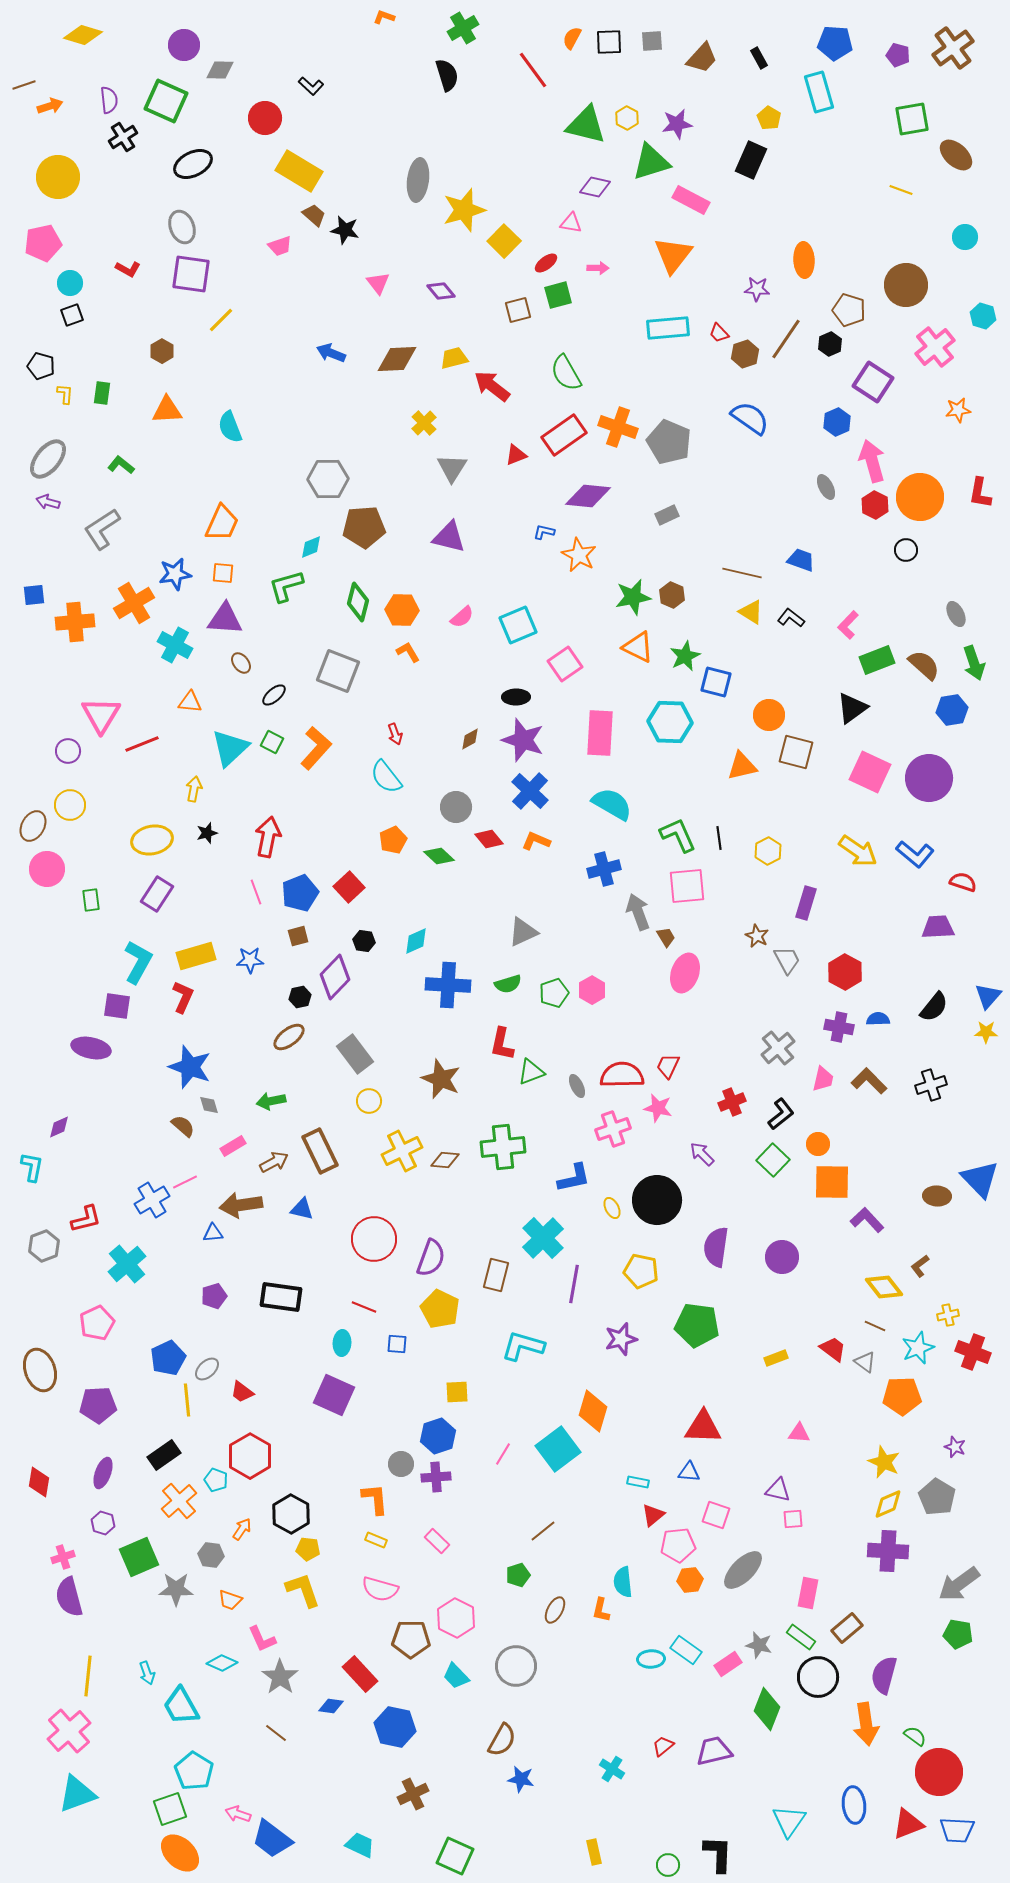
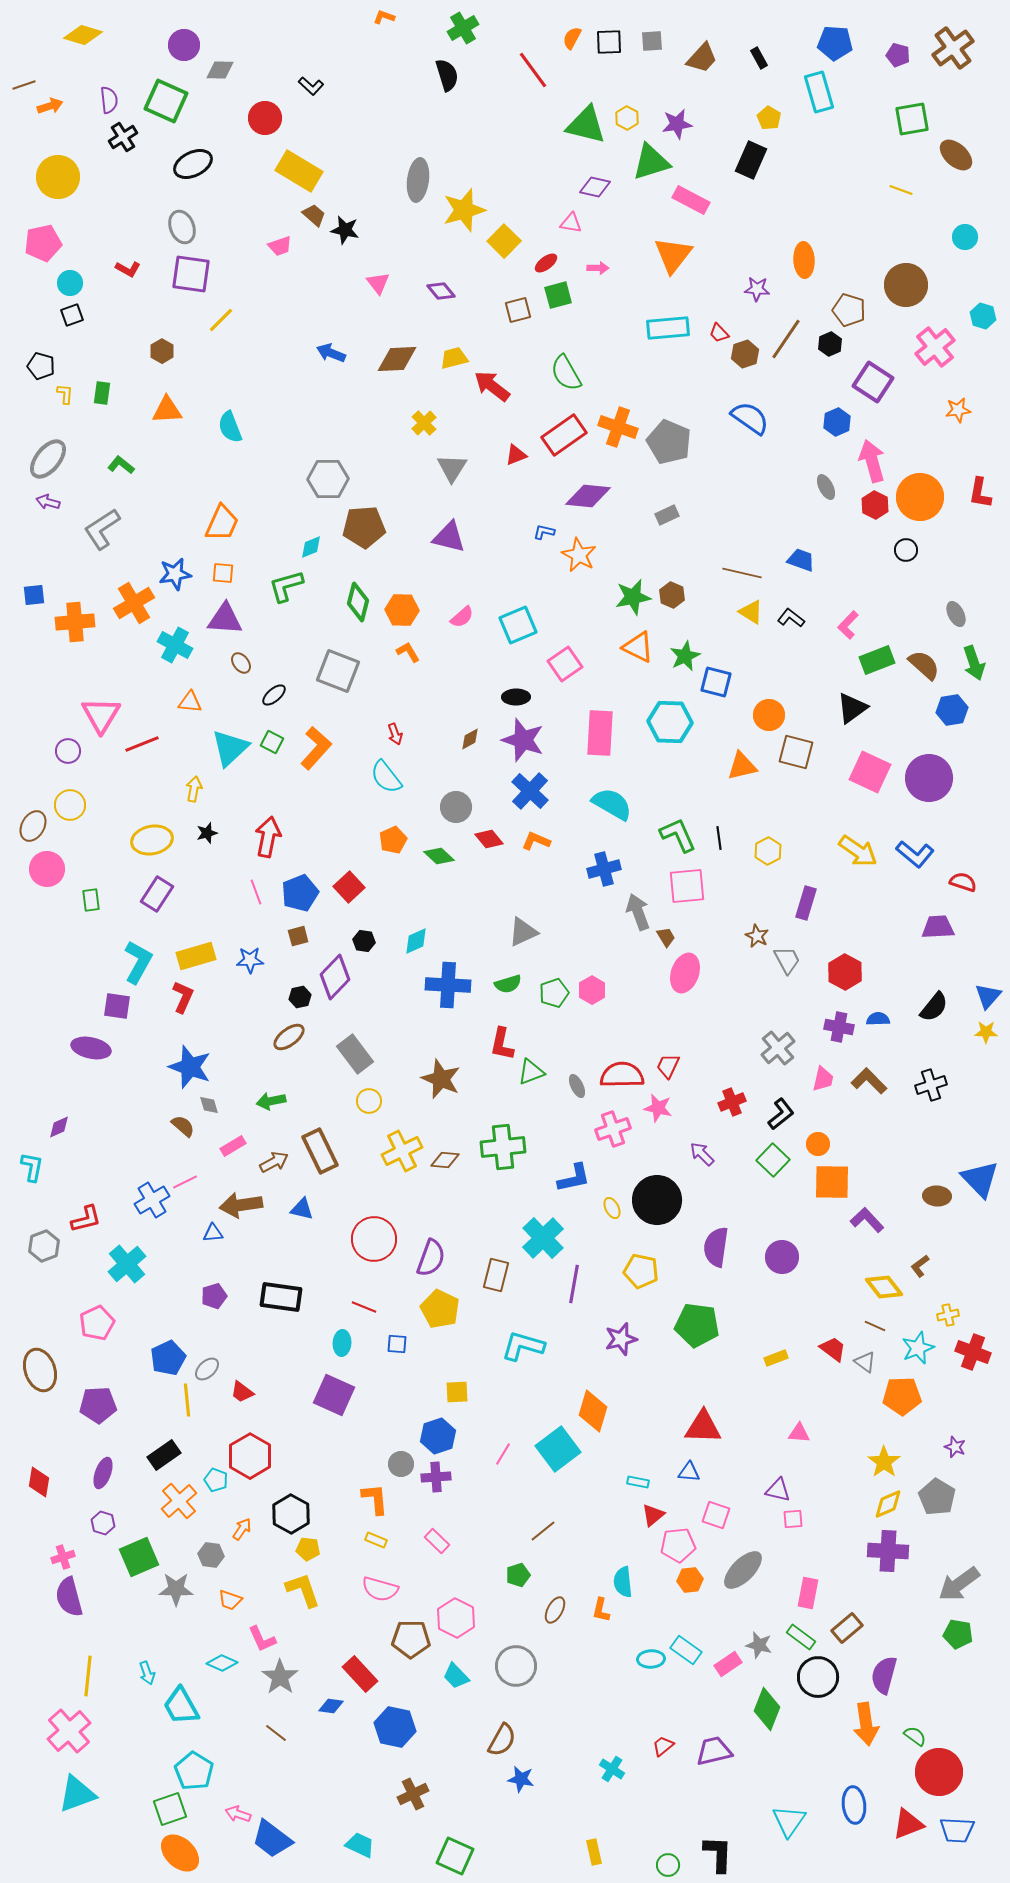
yellow star at (884, 1462): rotated 12 degrees clockwise
